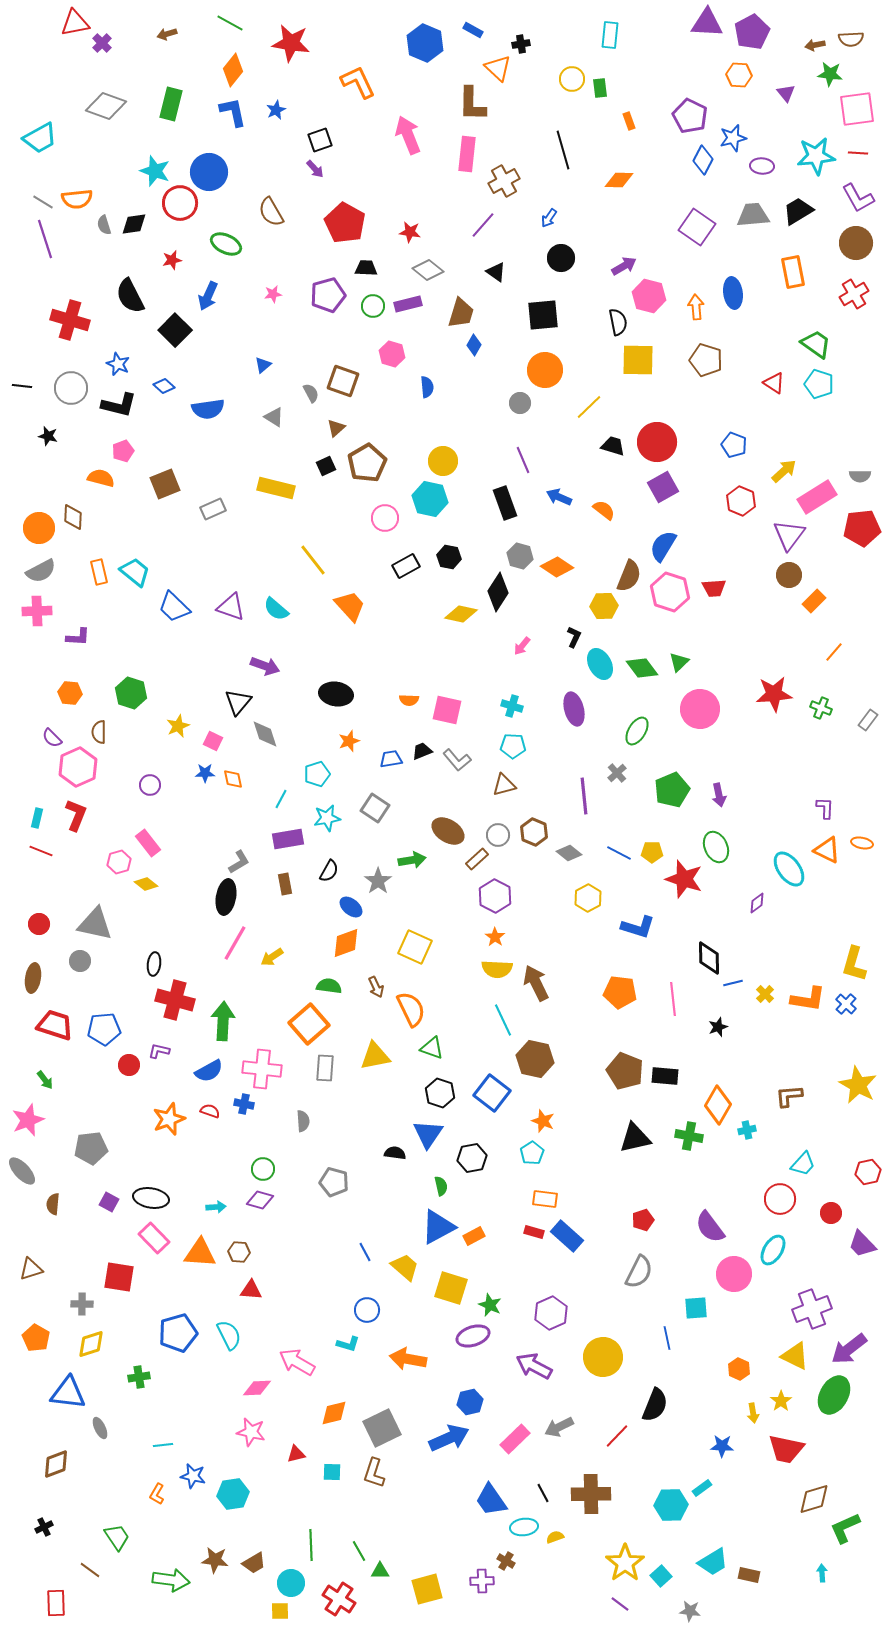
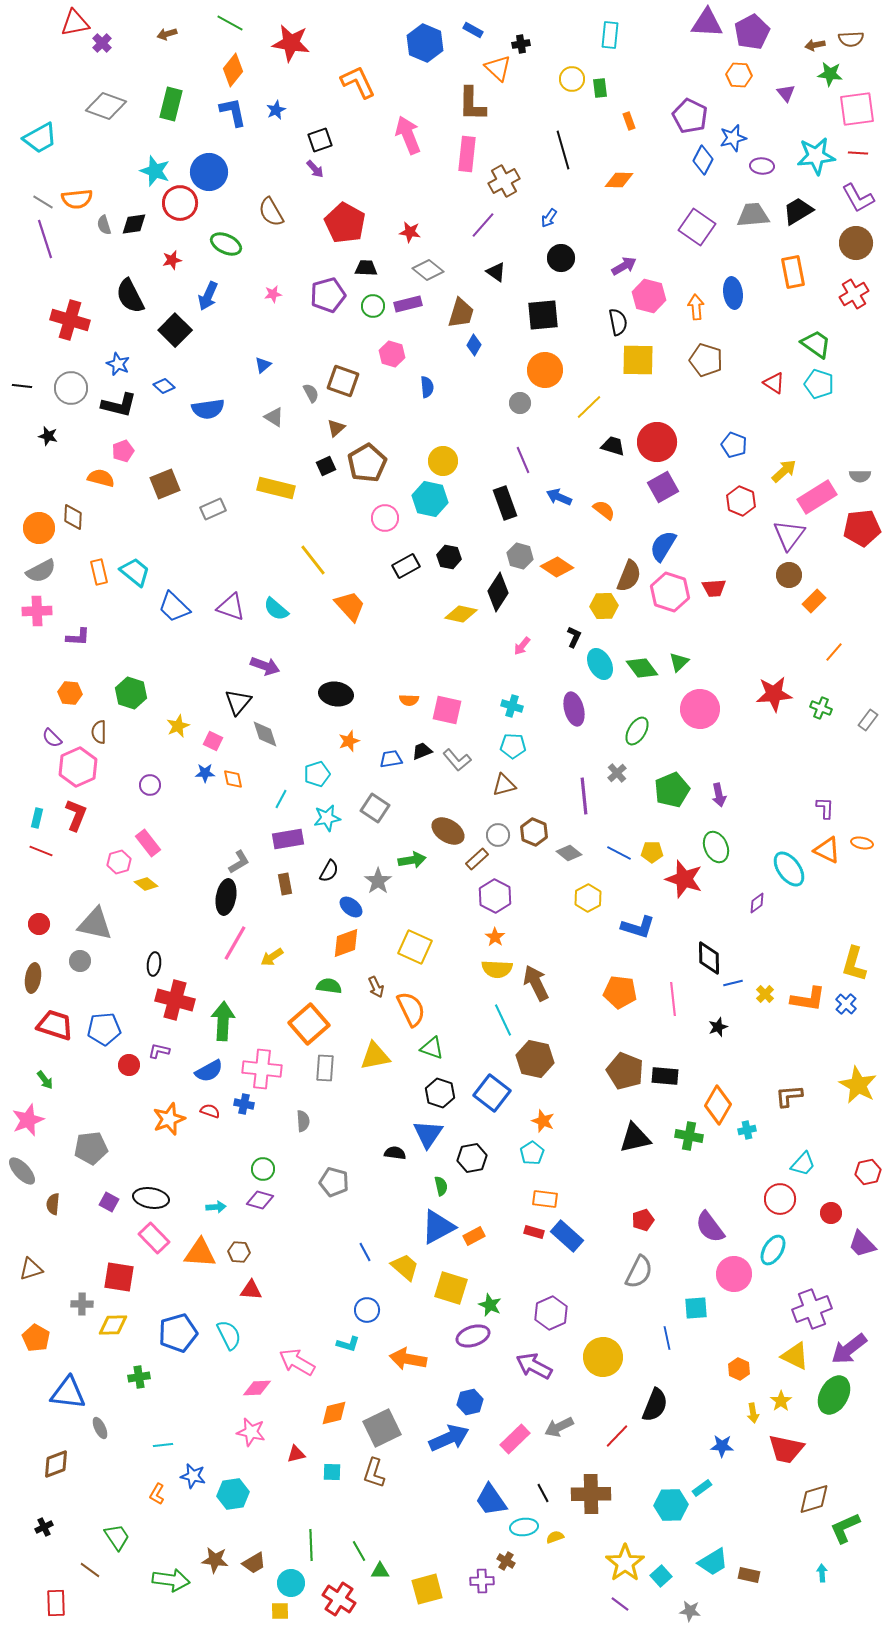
yellow diamond at (91, 1344): moved 22 px right, 19 px up; rotated 16 degrees clockwise
